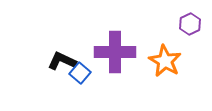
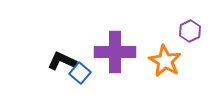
purple hexagon: moved 7 px down
